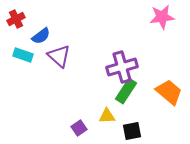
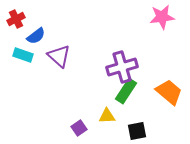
blue semicircle: moved 5 px left
black square: moved 5 px right
